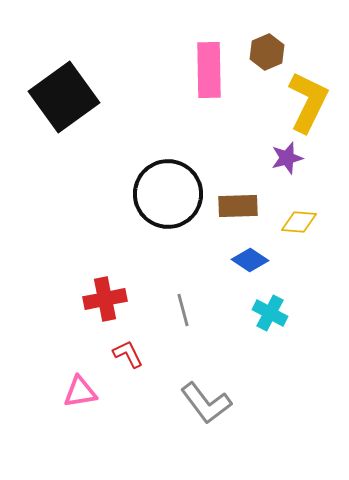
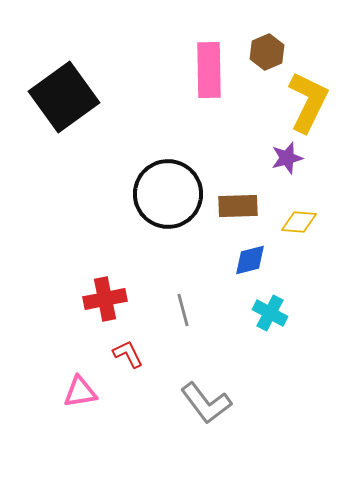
blue diamond: rotated 48 degrees counterclockwise
